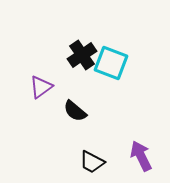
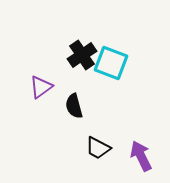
black semicircle: moved 1 px left, 5 px up; rotated 35 degrees clockwise
black trapezoid: moved 6 px right, 14 px up
